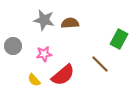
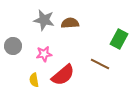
brown line: rotated 18 degrees counterclockwise
yellow semicircle: rotated 32 degrees clockwise
